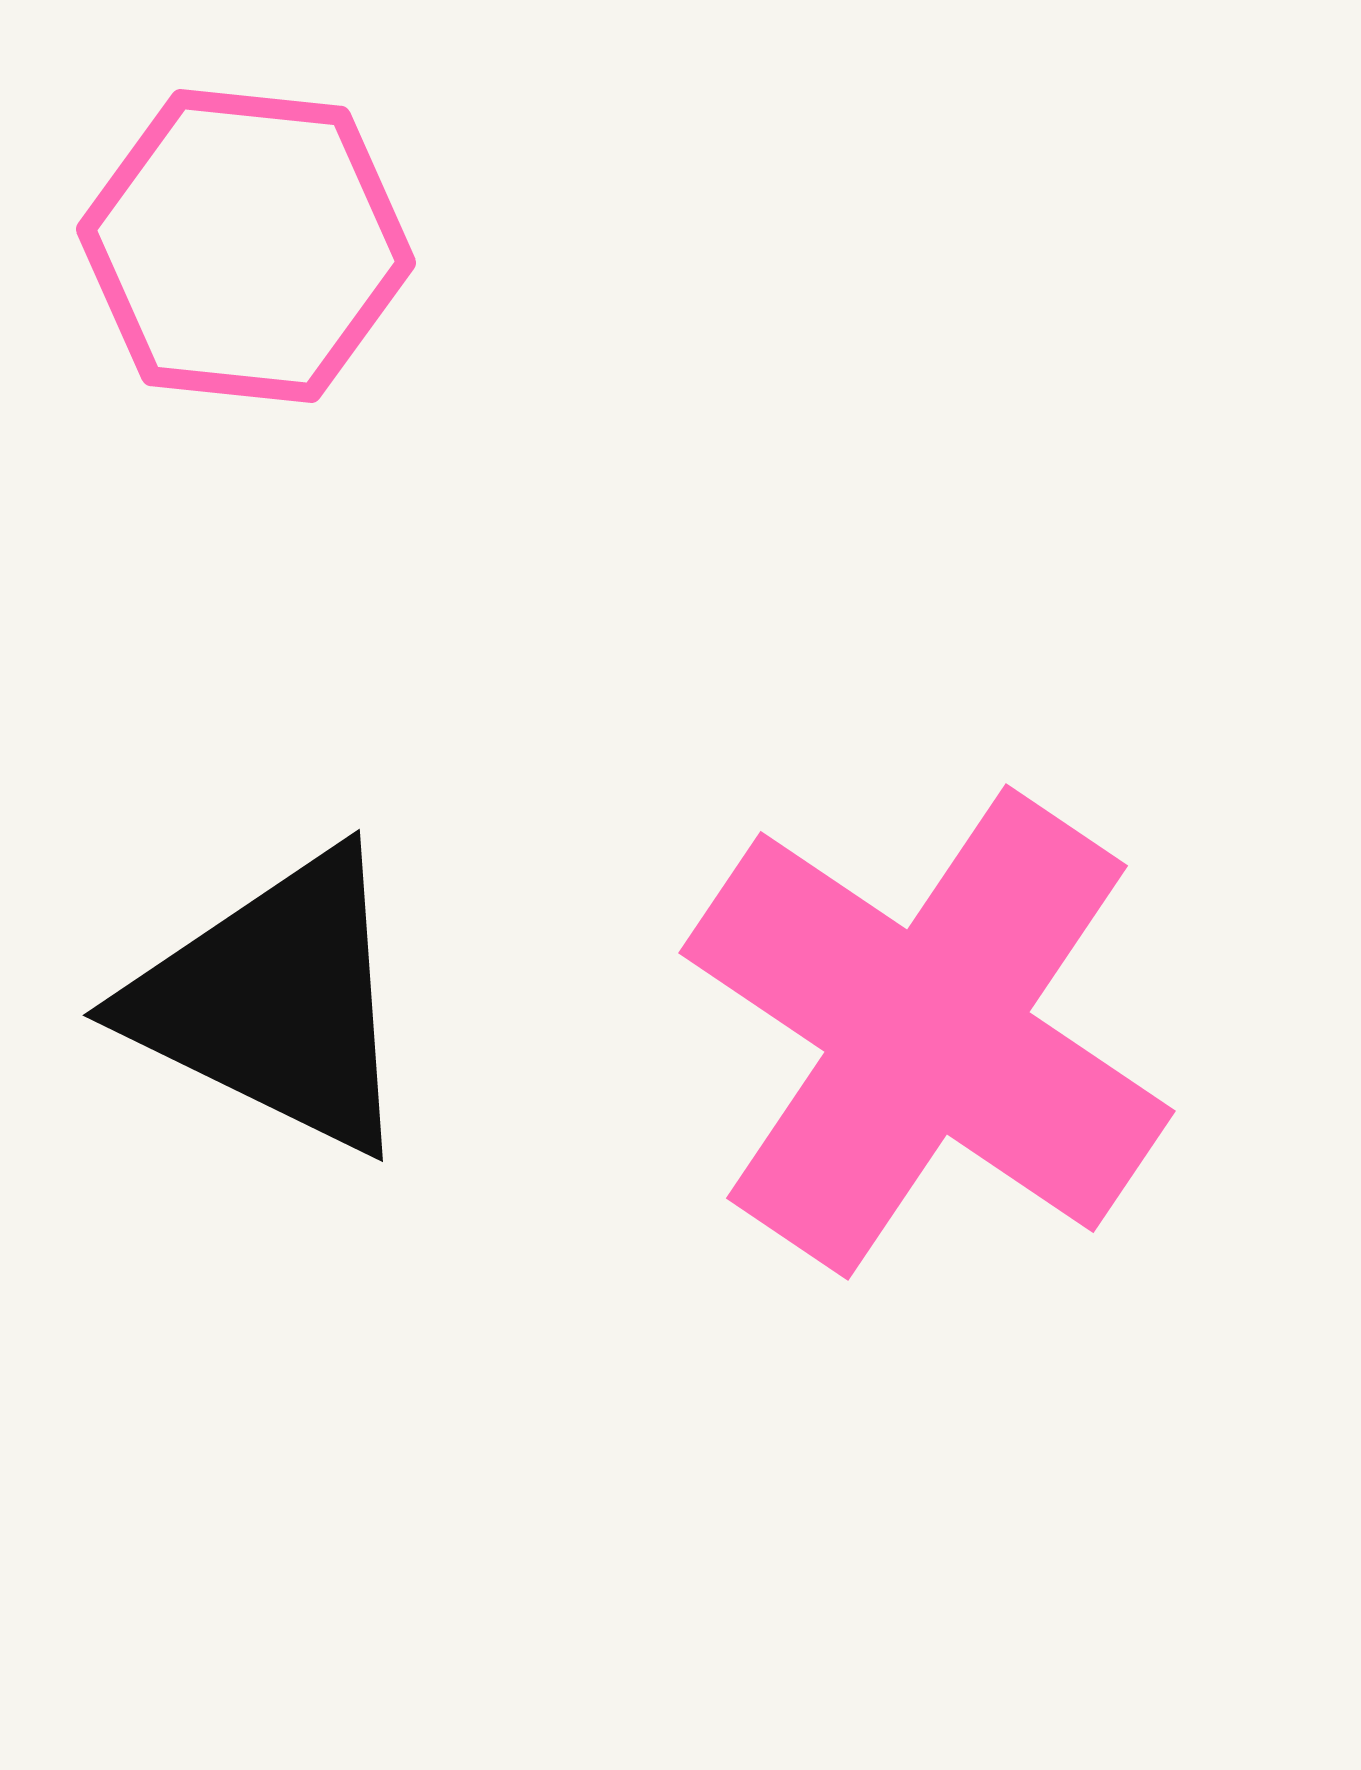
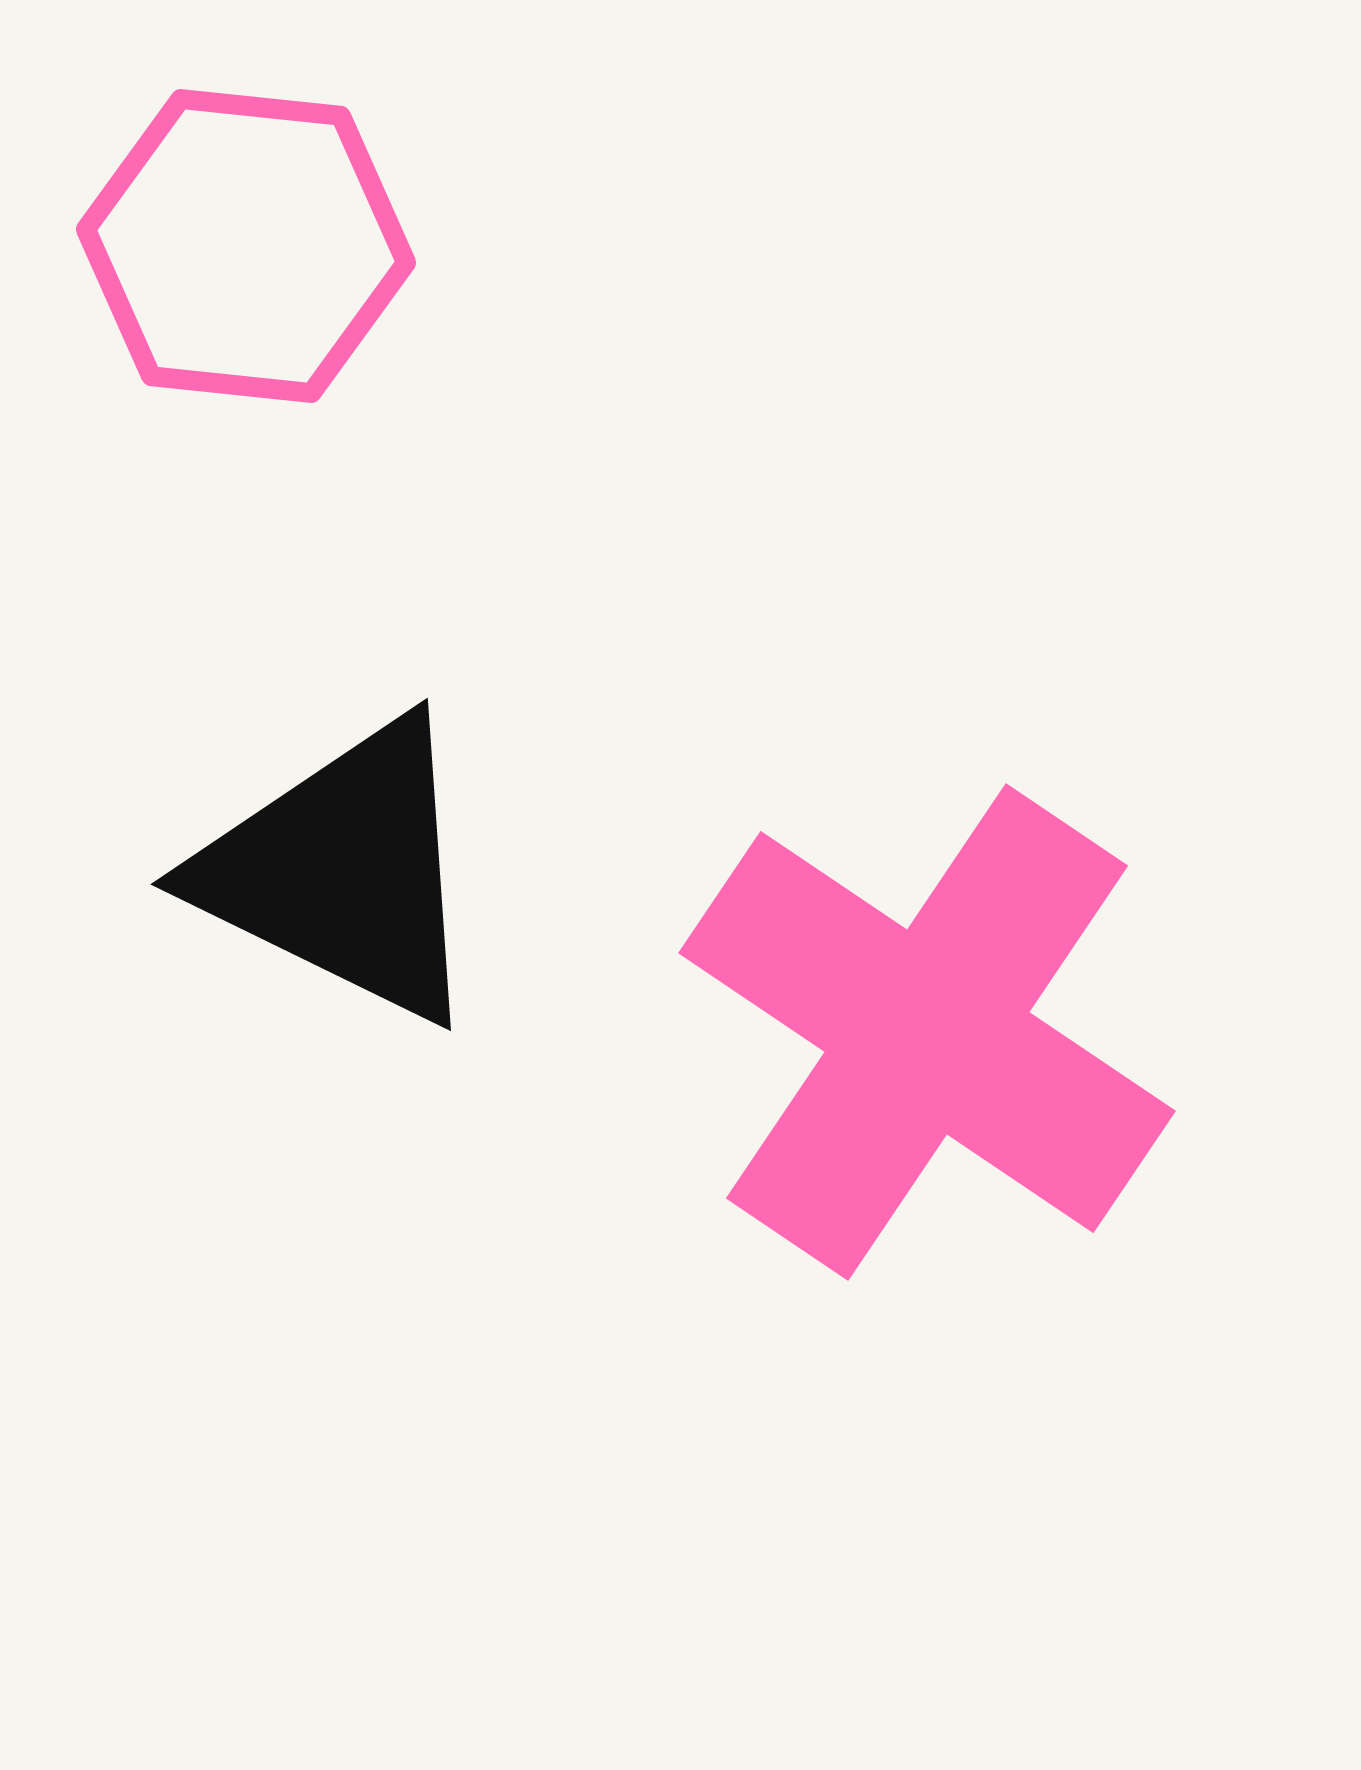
black triangle: moved 68 px right, 131 px up
